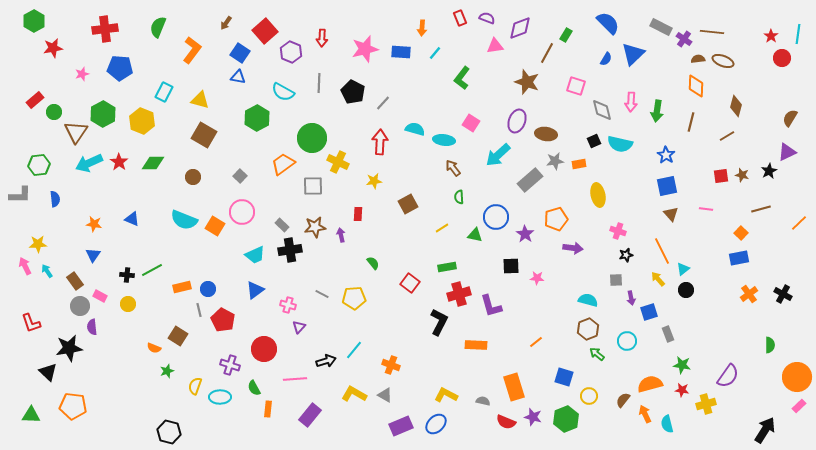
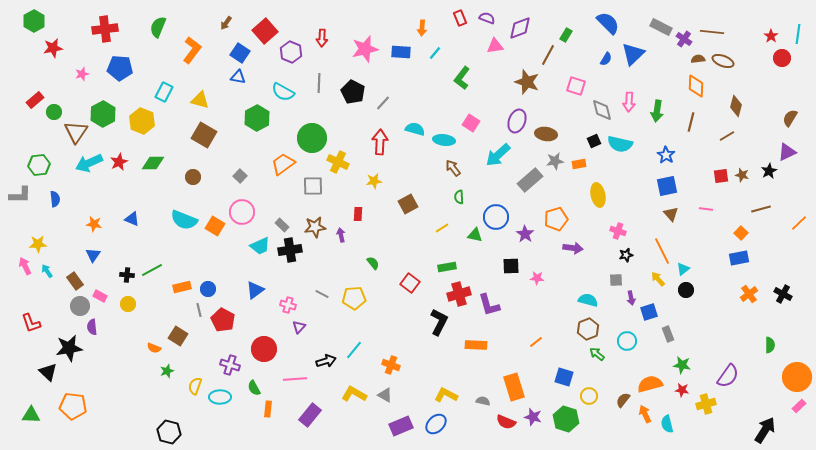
brown line at (547, 53): moved 1 px right, 2 px down
pink arrow at (631, 102): moved 2 px left
red star at (119, 162): rotated 12 degrees clockwise
cyan trapezoid at (255, 255): moved 5 px right, 9 px up
purple L-shape at (491, 306): moved 2 px left, 1 px up
green hexagon at (566, 419): rotated 20 degrees counterclockwise
